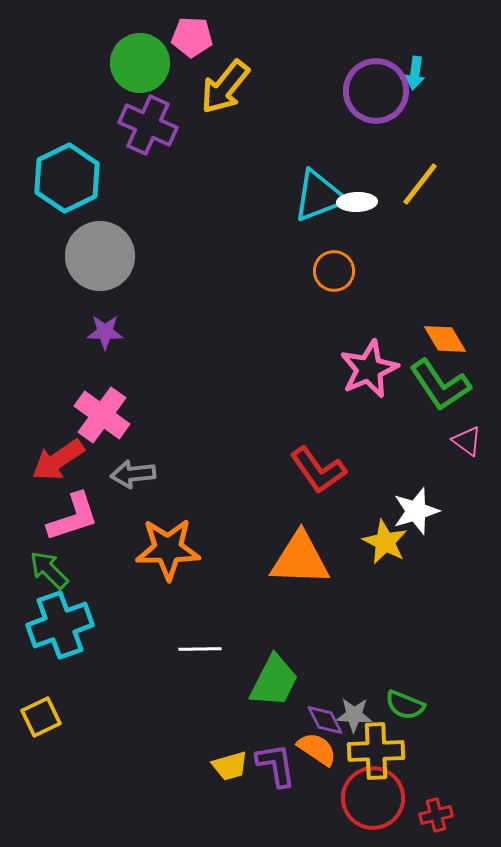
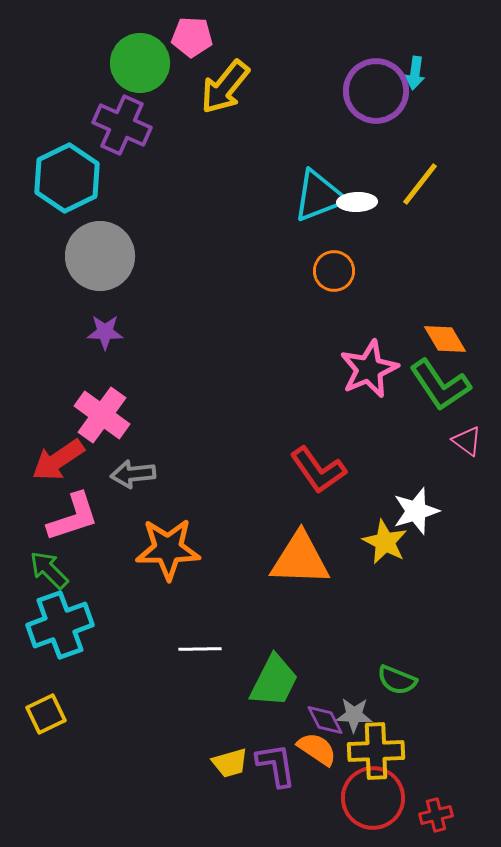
purple cross: moved 26 px left
green semicircle: moved 8 px left, 25 px up
yellow square: moved 5 px right, 3 px up
yellow trapezoid: moved 3 px up
